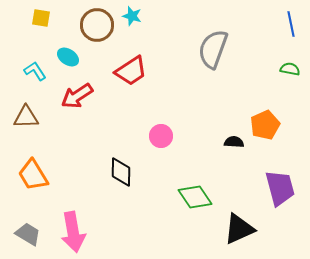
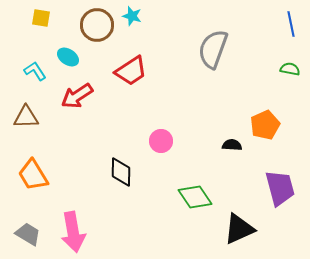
pink circle: moved 5 px down
black semicircle: moved 2 px left, 3 px down
